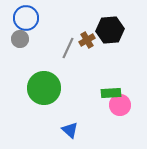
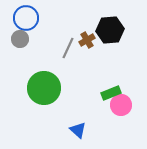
green rectangle: rotated 18 degrees counterclockwise
pink circle: moved 1 px right
blue triangle: moved 8 px right
